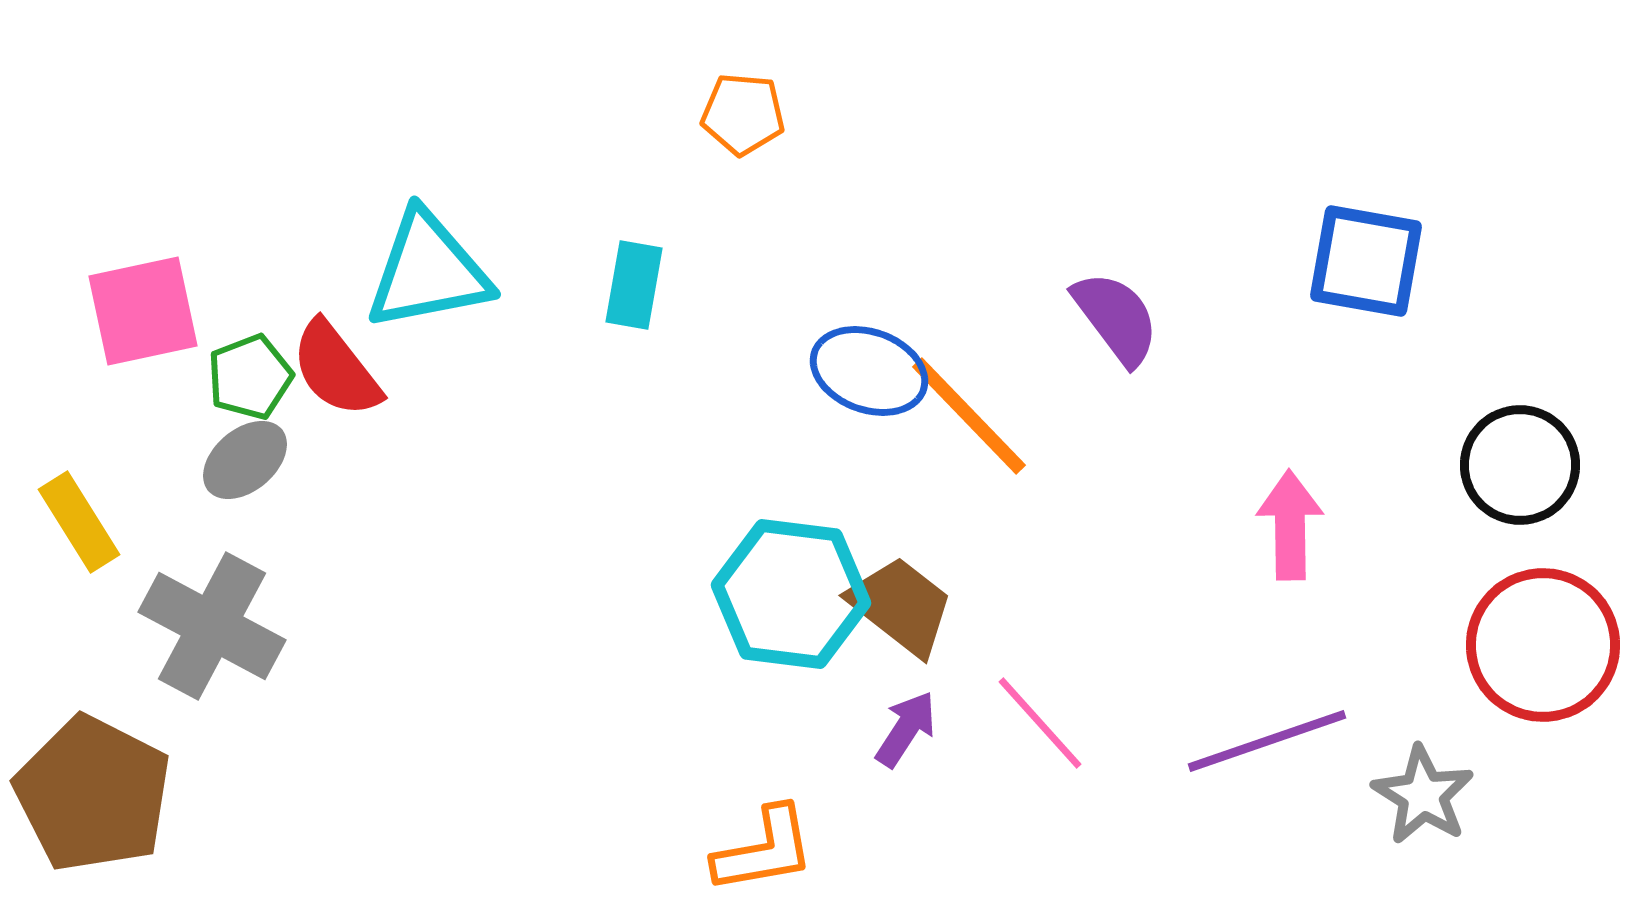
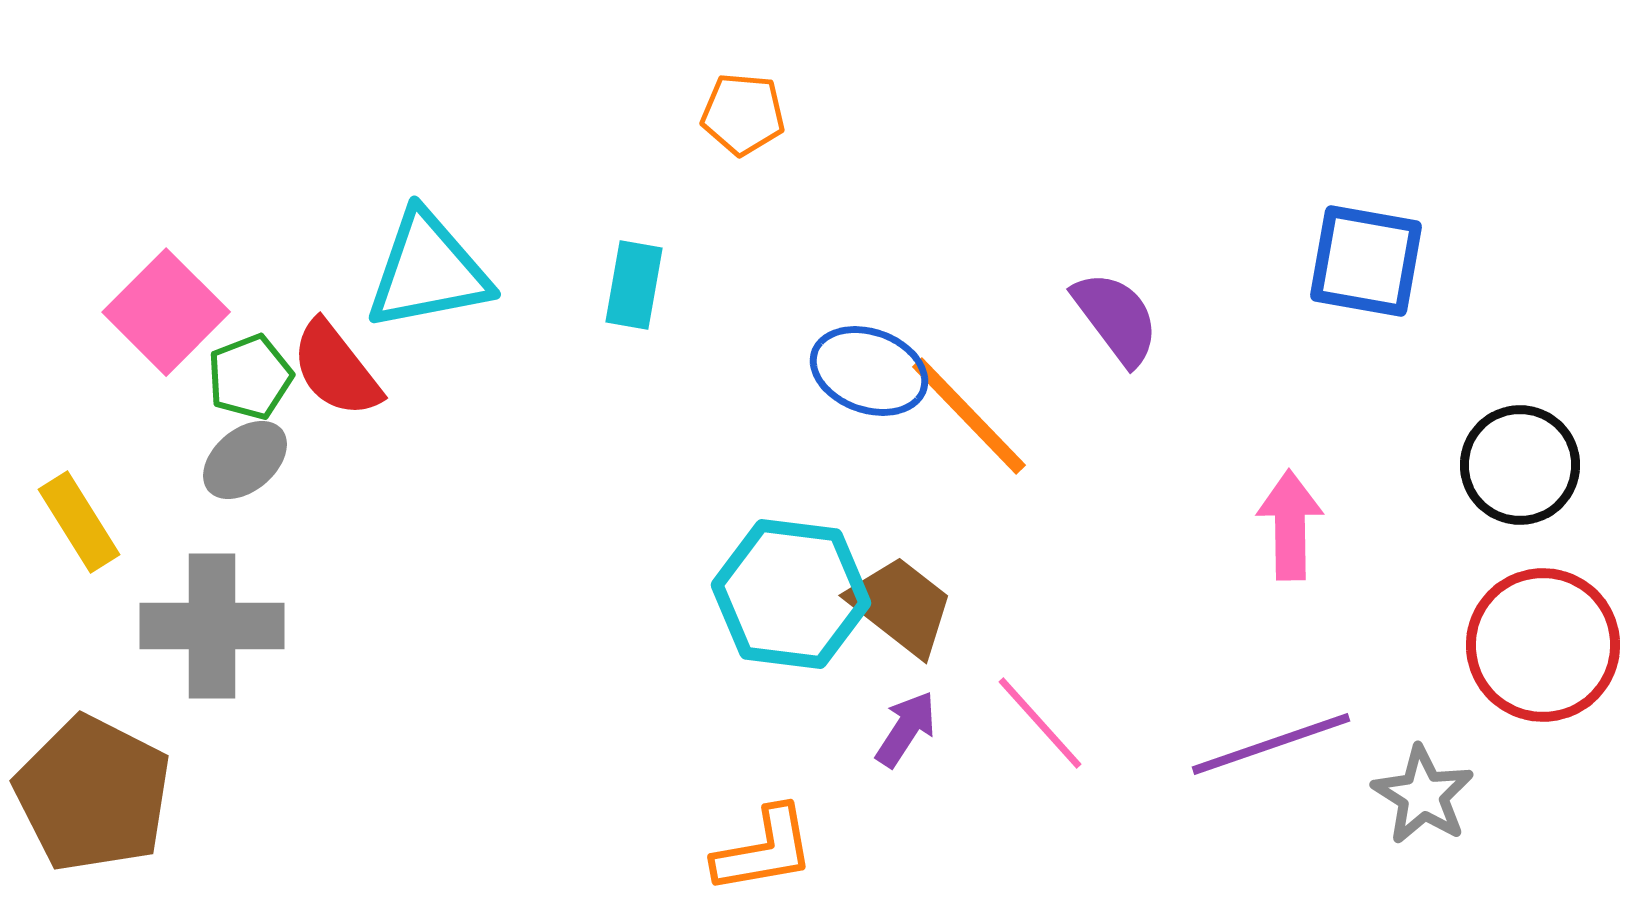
pink square: moved 23 px right, 1 px down; rotated 33 degrees counterclockwise
gray cross: rotated 28 degrees counterclockwise
purple line: moved 4 px right, 3 px down
